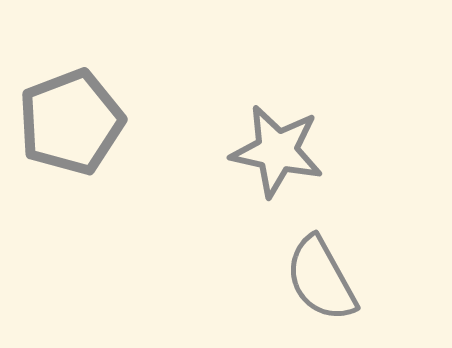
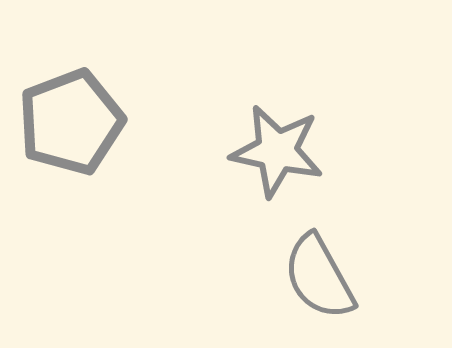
gray semicircle: moved 2 px left, 2 px up
